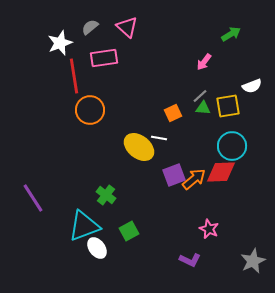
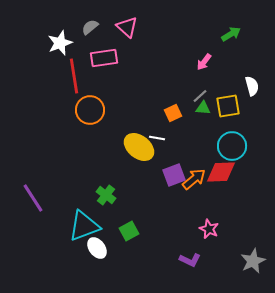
white semicircle: rotated 84 degrees counterclockwise
white line: moved 2 px left
